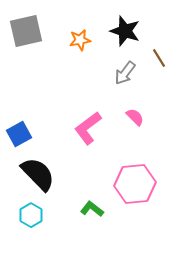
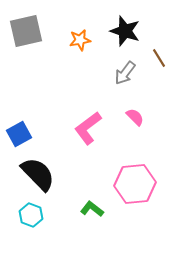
cyan hexagon: rotated 10 degrees counterclockwise
